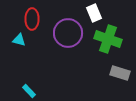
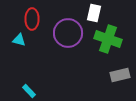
white rectangle: rotated 36 degrees clockwise
gray rectangle: moved 2 px down; rotated 30 degrees counterclockwise
